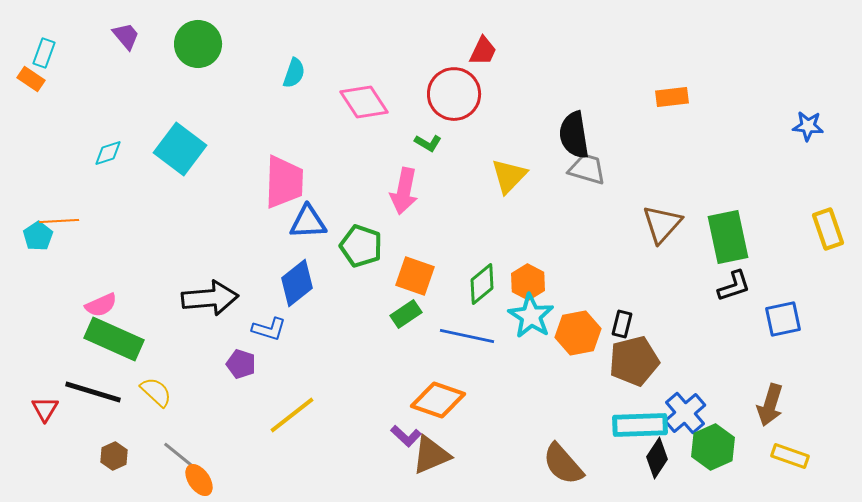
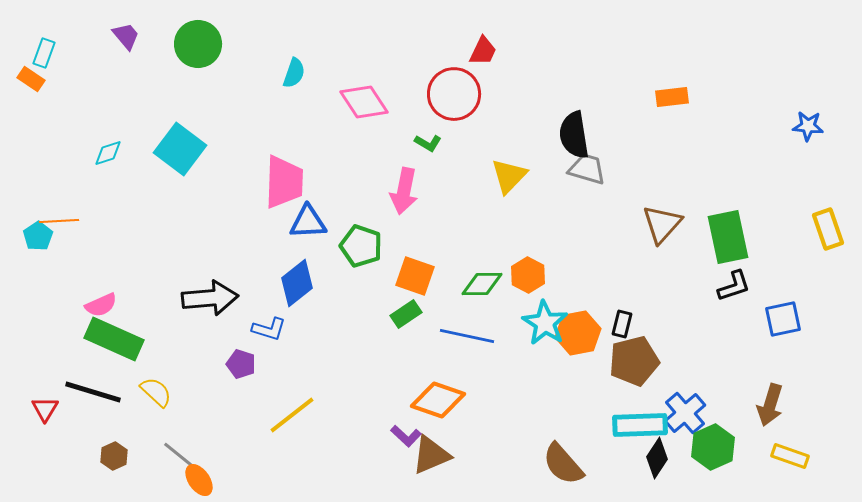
orange hexagon at (528, 282): moved 7 px up
green diamond at (482, 284): rotated 39 degrees clockwise
cyan star at (531, 316): moved 14 px right, 7 px down
